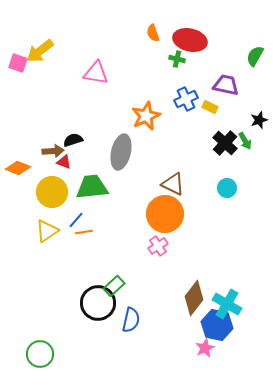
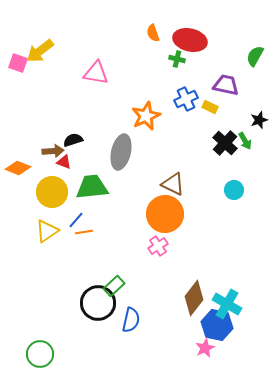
cyan circle: moved 7 px right, 2 px down
